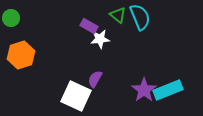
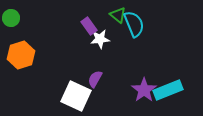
cyan semicircle: moved 6 px left, 7 px down
purple rectangle: rotated 24 degrees clockwise
